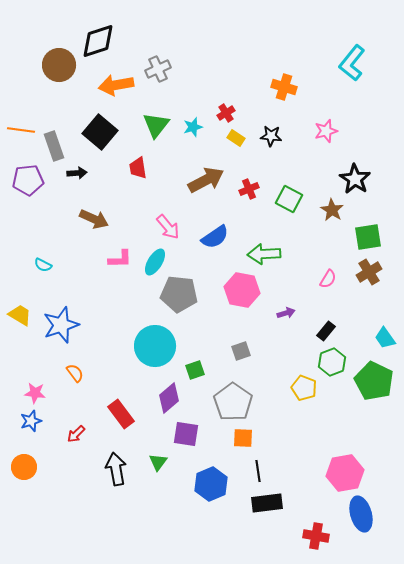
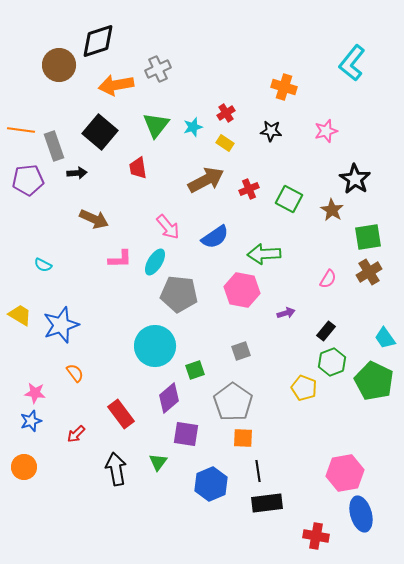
black star at (271, 136): moved 5 px up
yellow rectangle at (236, 138): moved 11 px left, 5 px down
